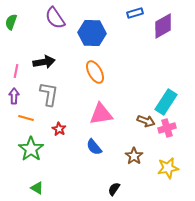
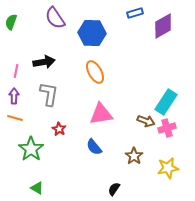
orange line: moved 11 px left
